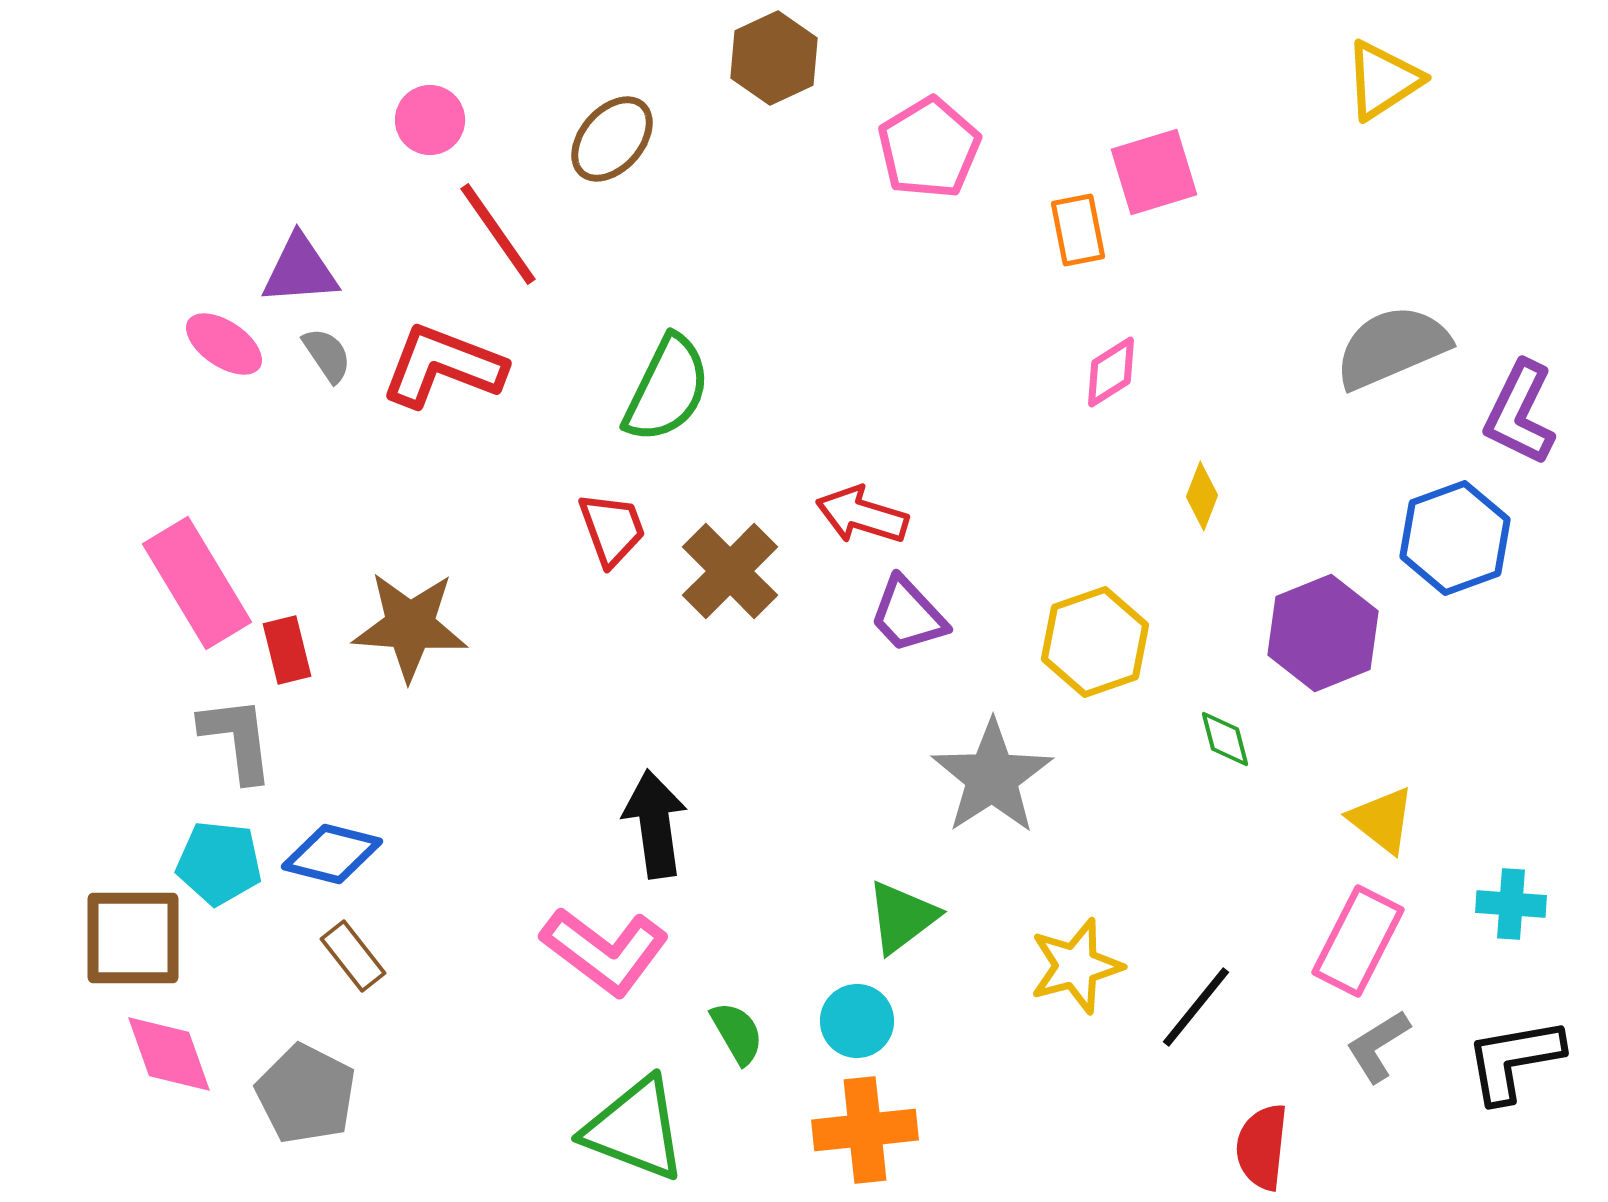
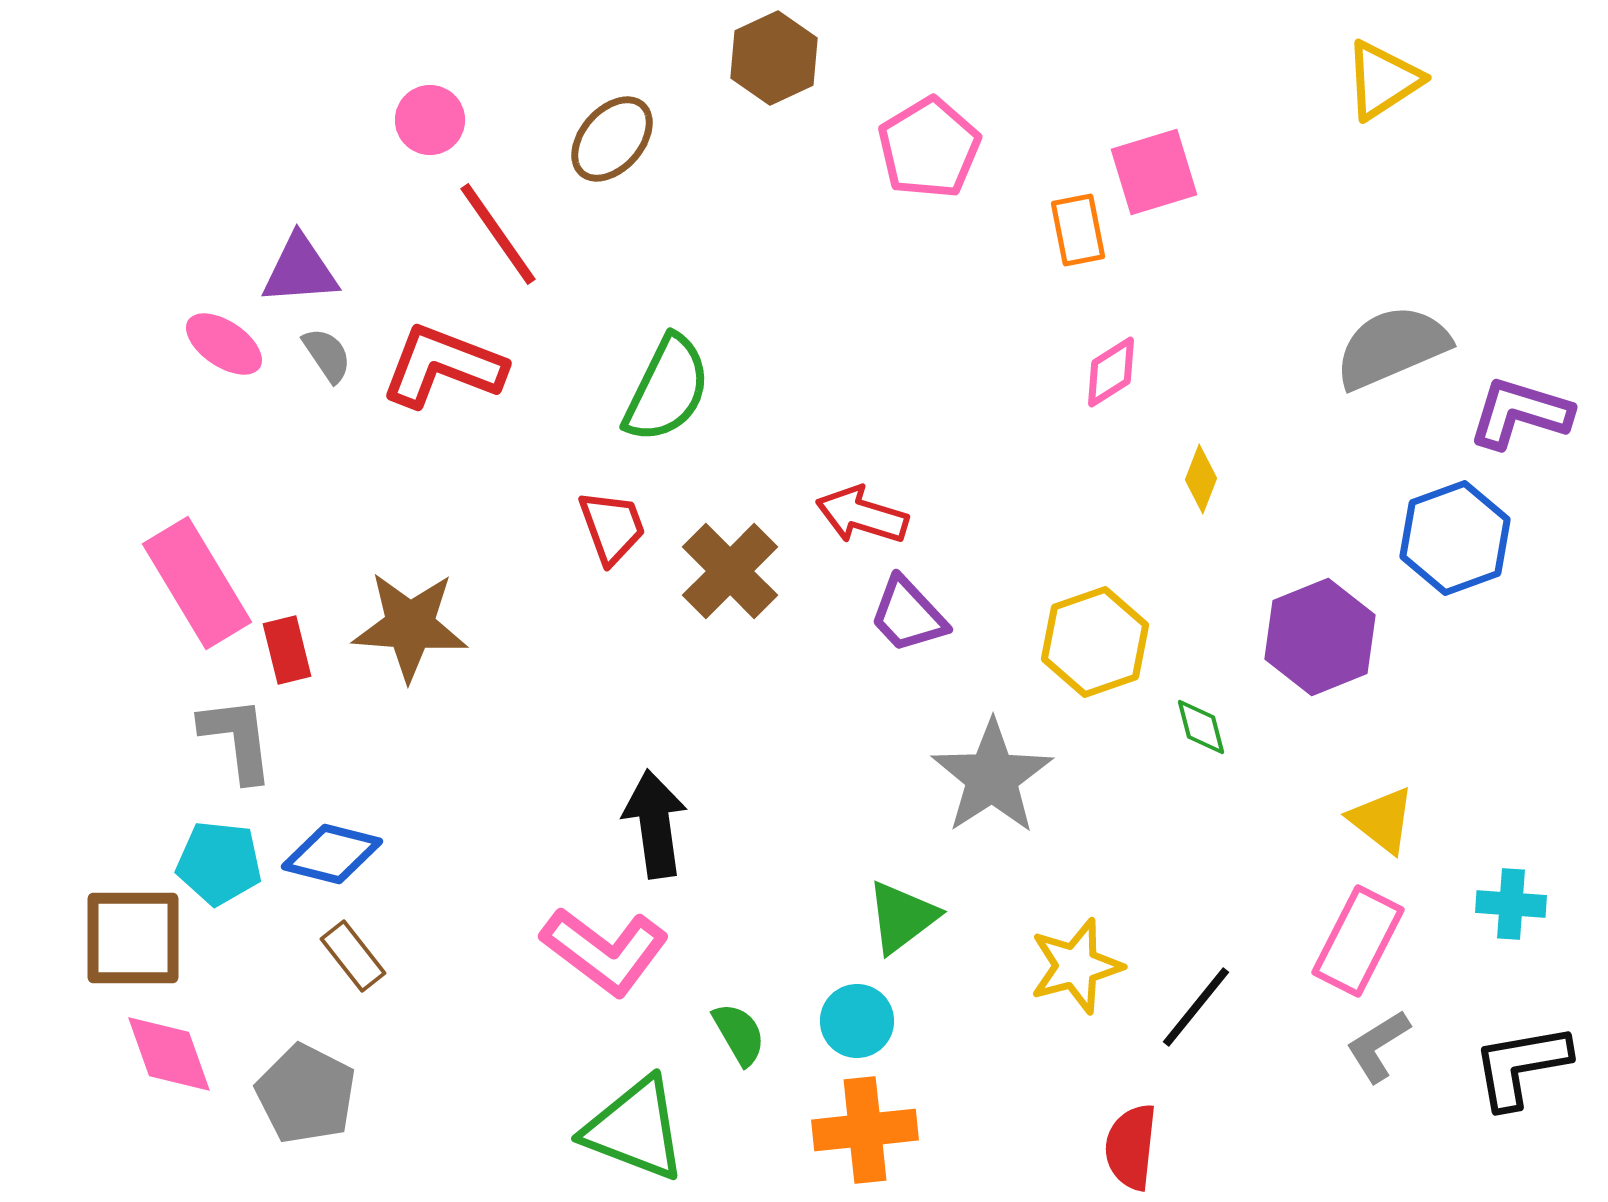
purple L-shape at (1520, 413): rotated 81 degrees clockwise
yellow diamond at (1202, 496): moved 1 px left, 17 px up
red trapezoid at (612, 529): moved 2 px up
purple hexagon at (1323, 633): moved 3 px left, 4 px down
green diamond at (1225, 739): moved 24 px left, 12 px up
green semicircle at (737, 1033): moved 2 px right, 1 px down
black L-shape at (1514, 1060): moved 7 px right, 6 px down
red semicircle at (1262, 1147): moved 131 px left
